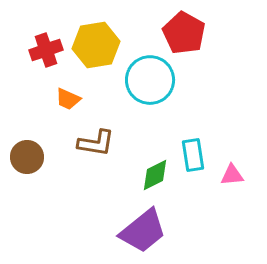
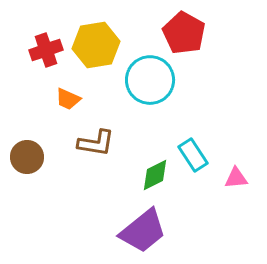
cyan rectangle: rotated 24 degrees counterclockwise
pink triangle: moved 4 px right, 3 px down
